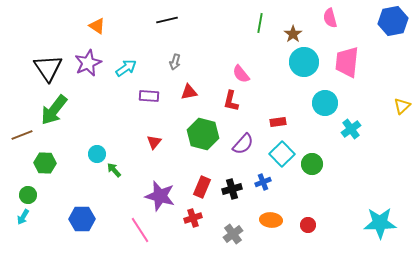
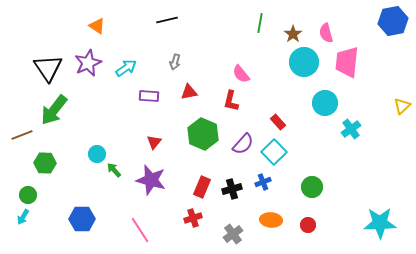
pink semicircle at (330, 18): moved 4 px left, 15 px down
red rectangle at (278, 122): rotated 56 degrees clockwise
green hexagon at (203, 134): rotated 8 degrees clockwise
cyan square at (282, 154): moved 8 px left, 2 px up
green circle at (312, 164): moved 23 px down
purple star at (160, 196): moved 9 px left, 16 px up
